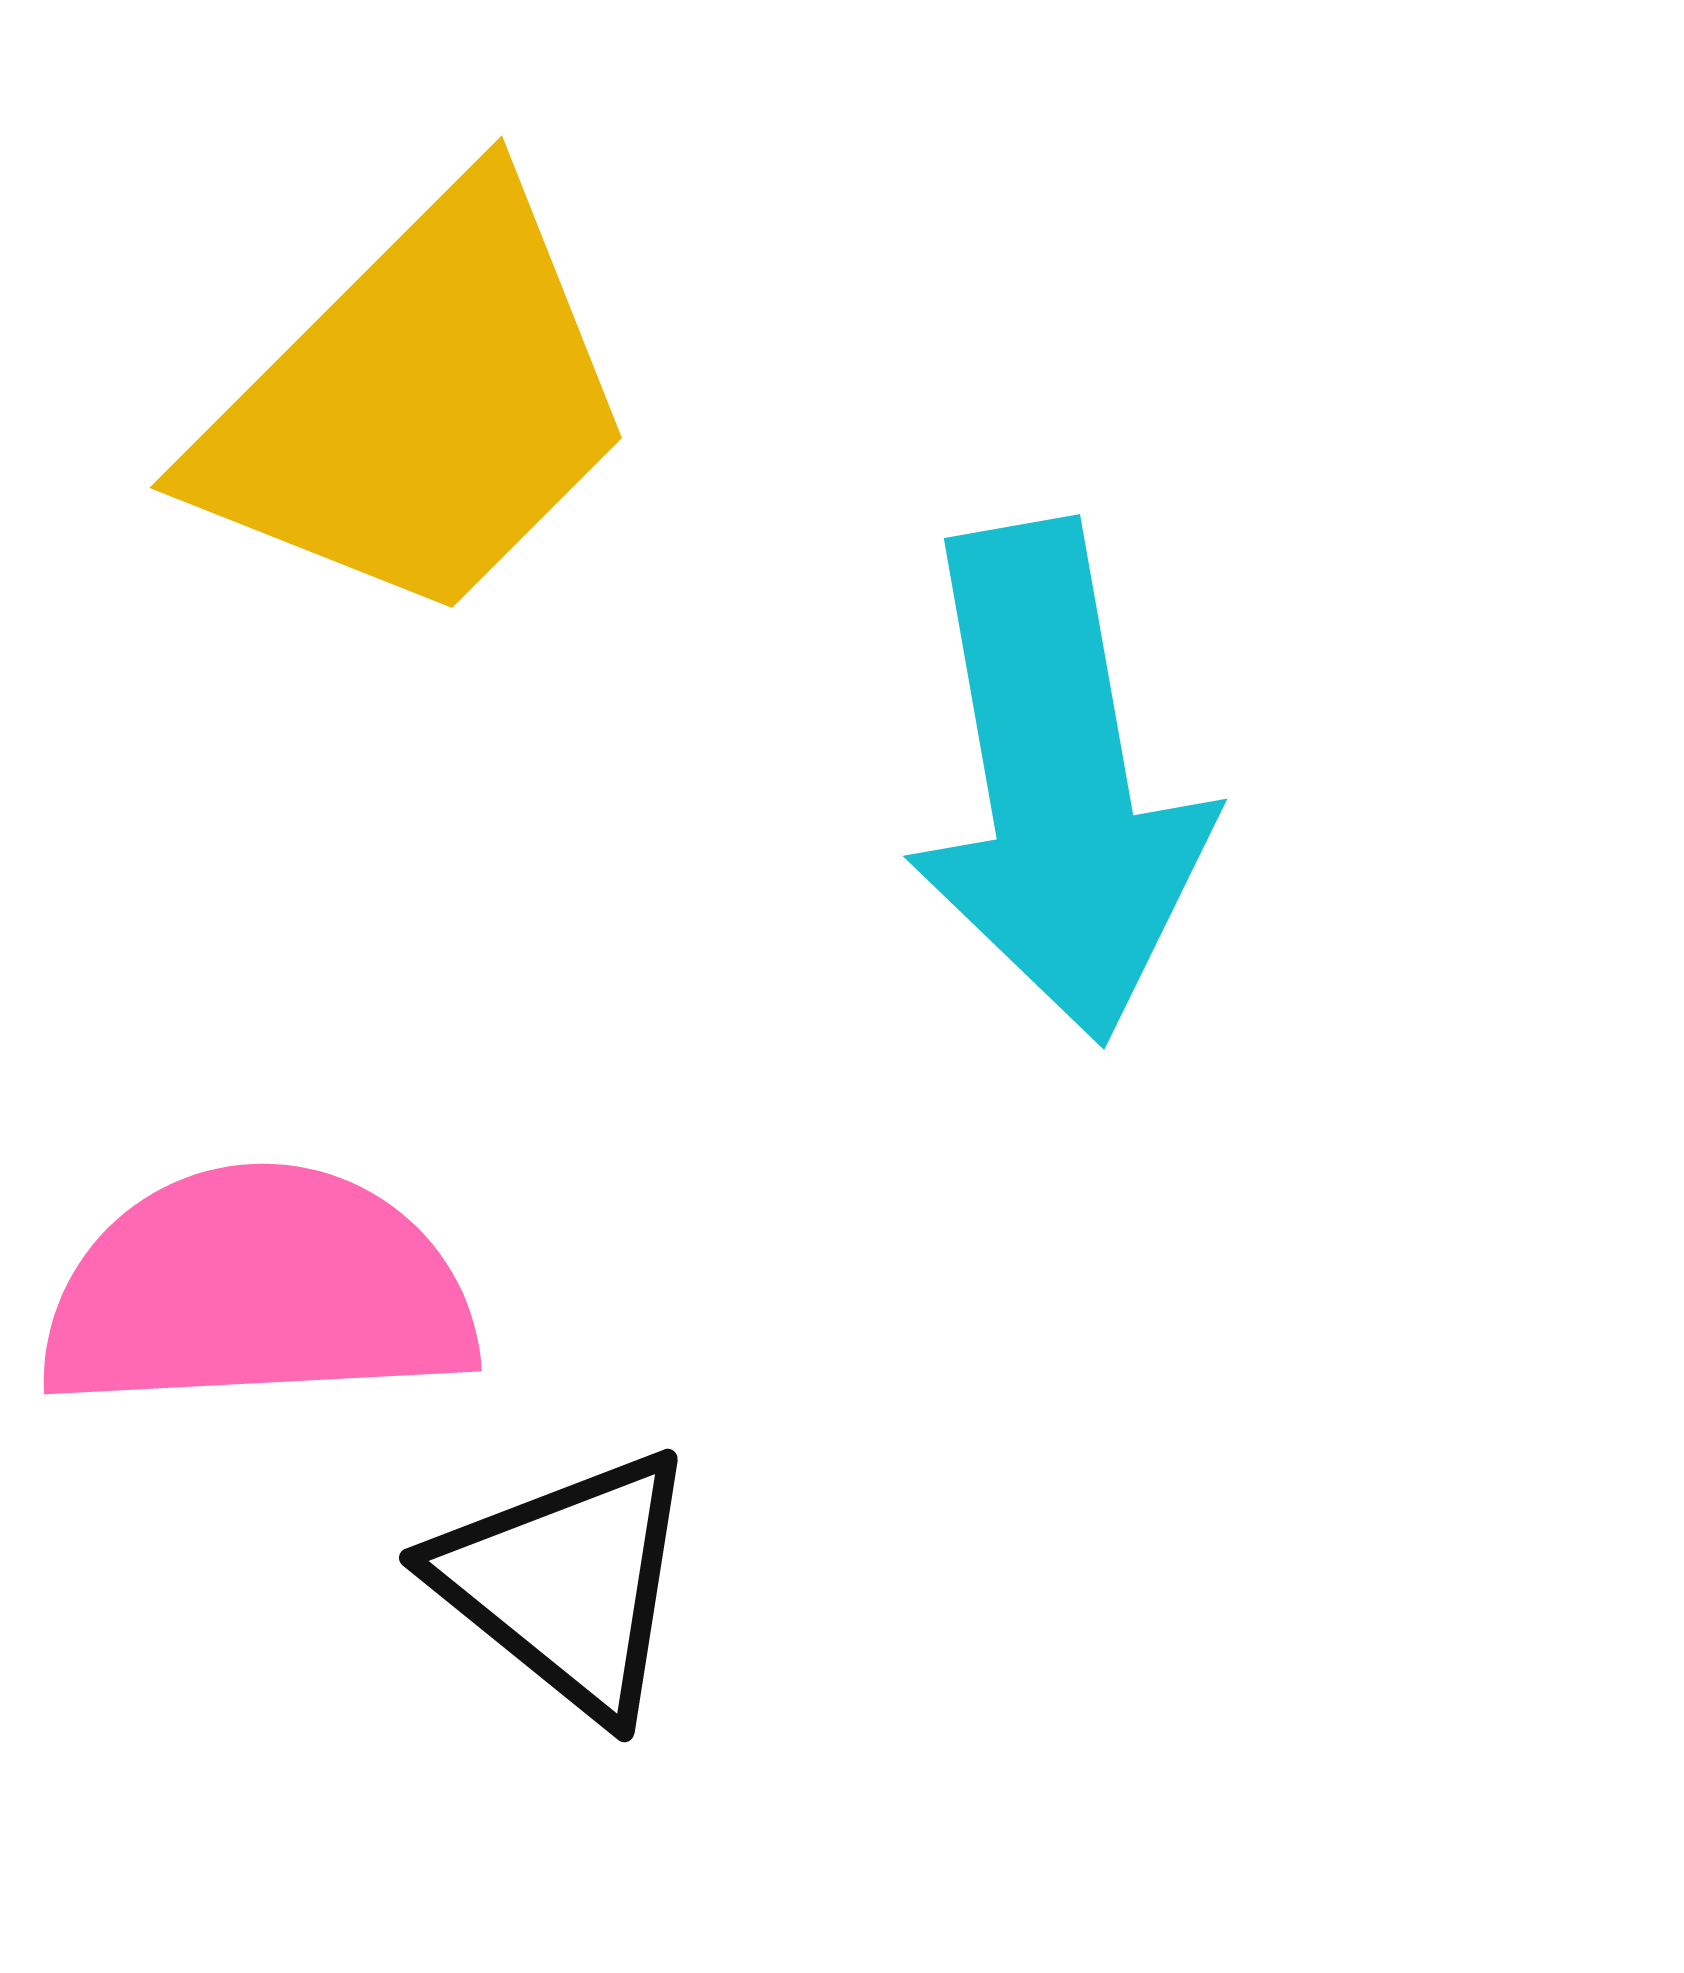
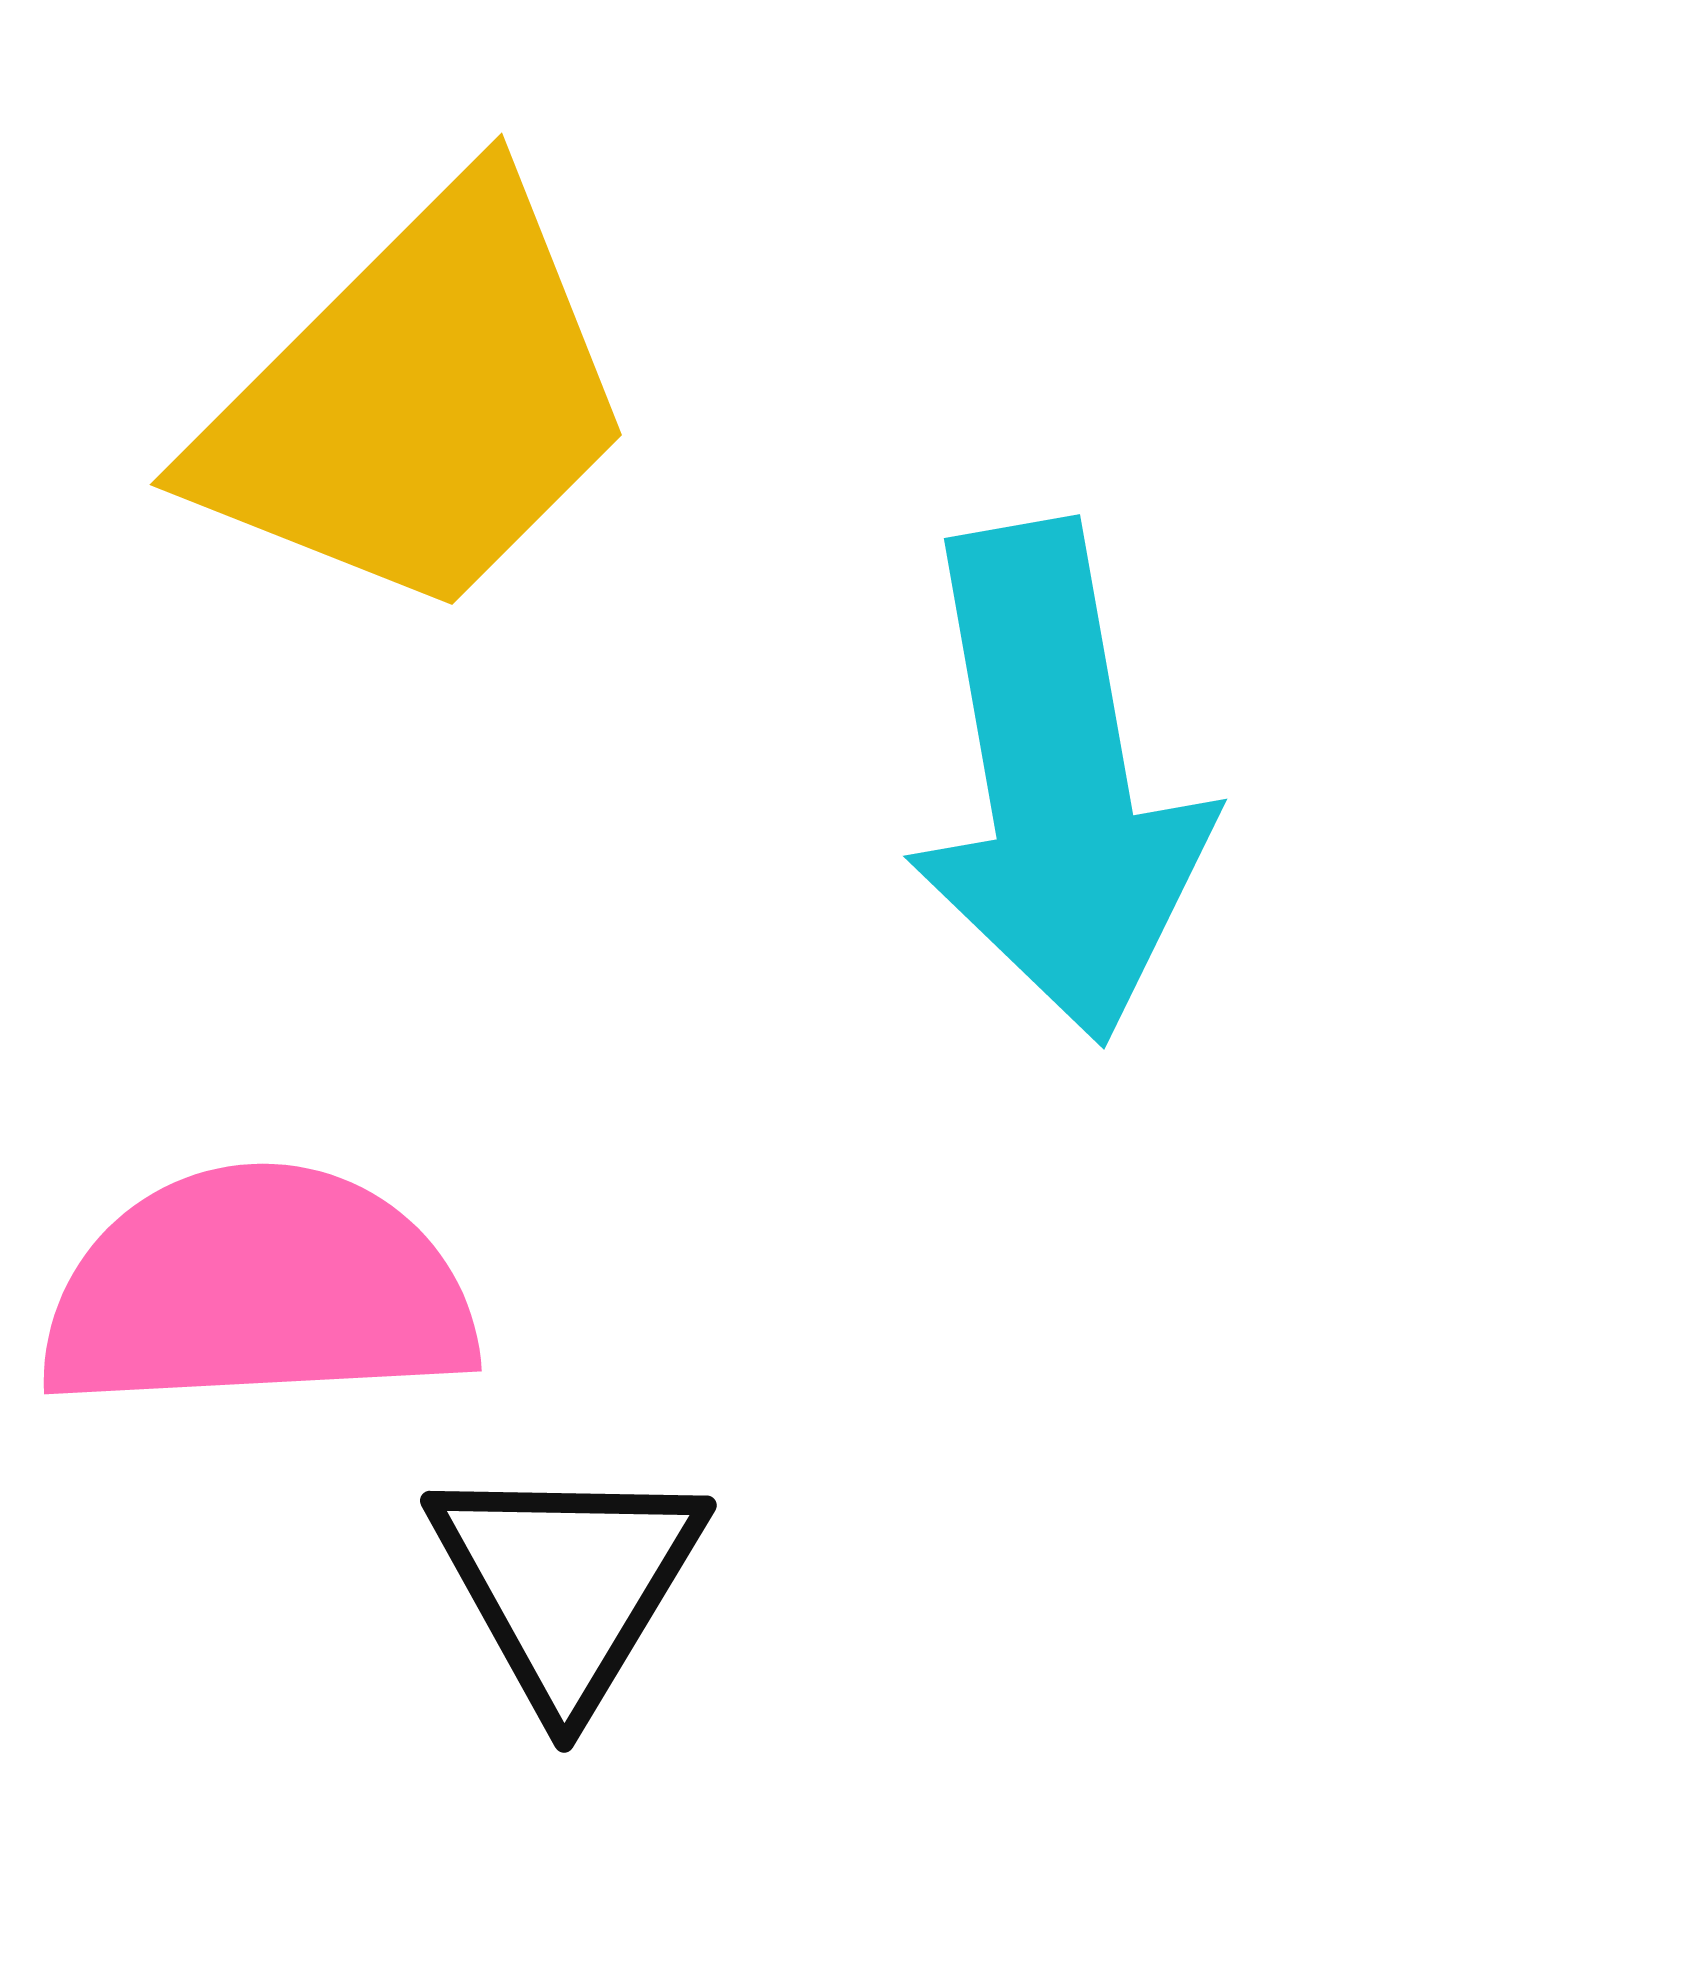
yellow trapezoid: moved 3 px up
black triangle: rotated 22 degrees clockwise
